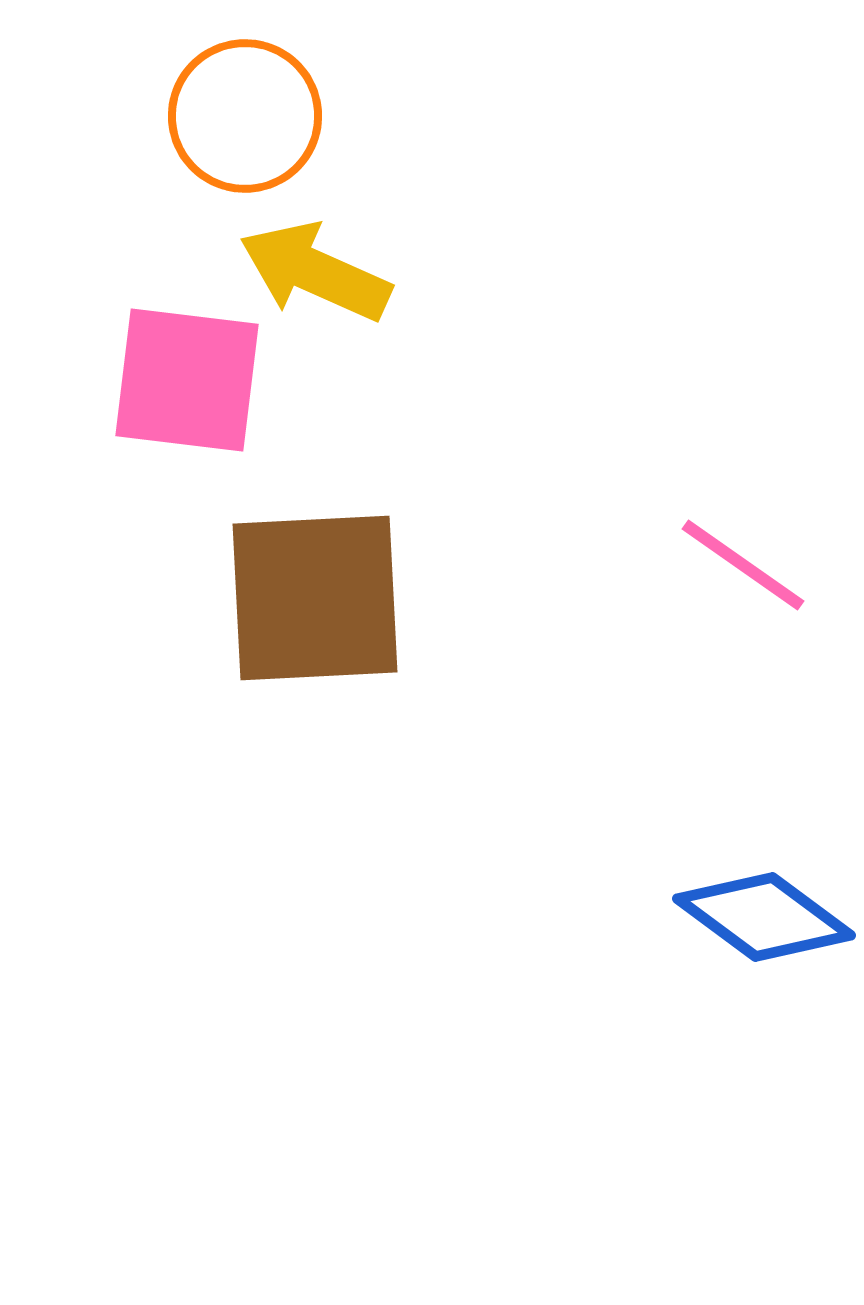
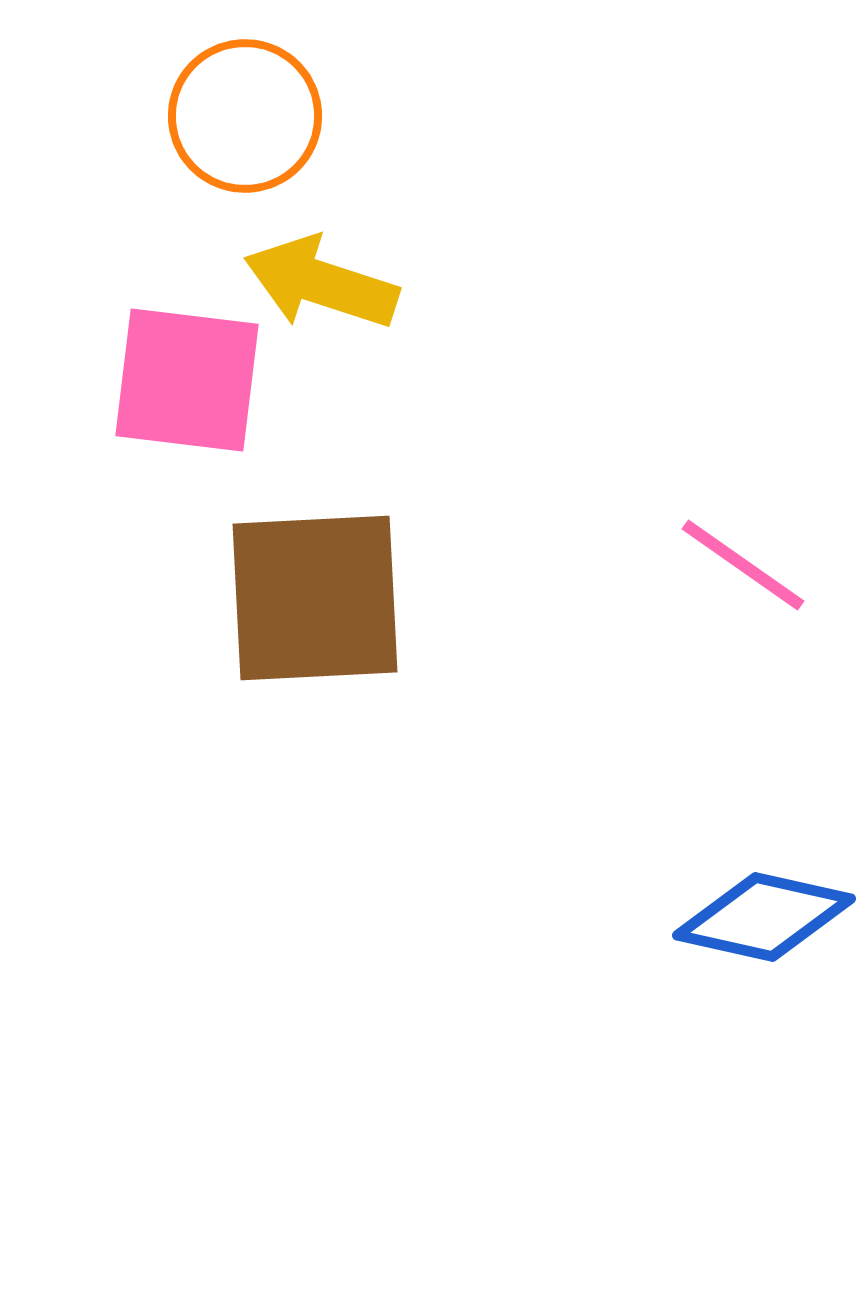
yellow arrow: moved 6 px right, 11 px down; rotated 6 degrees counterclockwise
blue diamond: rotated 24 degrees counterclockwise
